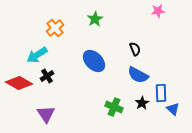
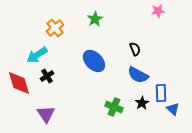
red diamond: rotated 44 degrees clockwise
